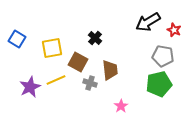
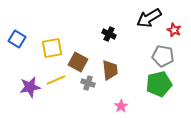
black arrow: moved 1 px right, 4 px up
black cross: moved 14 px right, 4 px up; rotated 16 degrees counterclockwise
gray cross: moved 2 px left
purple star: rotated 15 degrees clockwise
